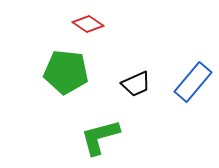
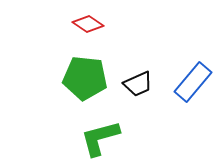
green pentagon: moved 19 px right, 6 px down
black trapezoid: moved 2 px right
green L-shape: moved 1 px down
